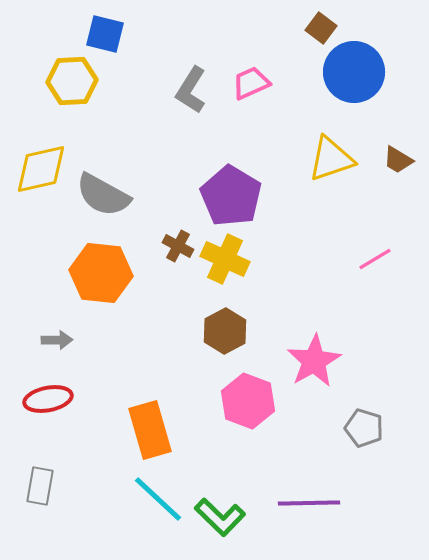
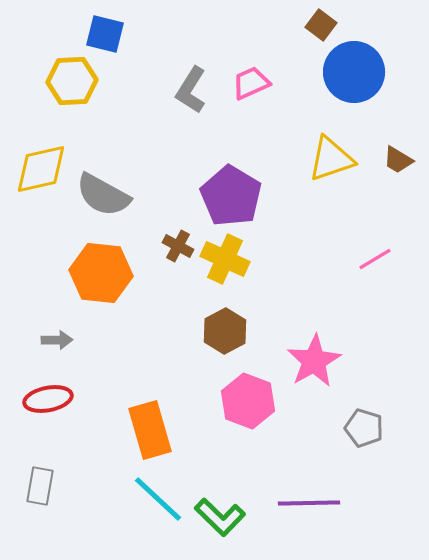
brown square: moved 3 px up
